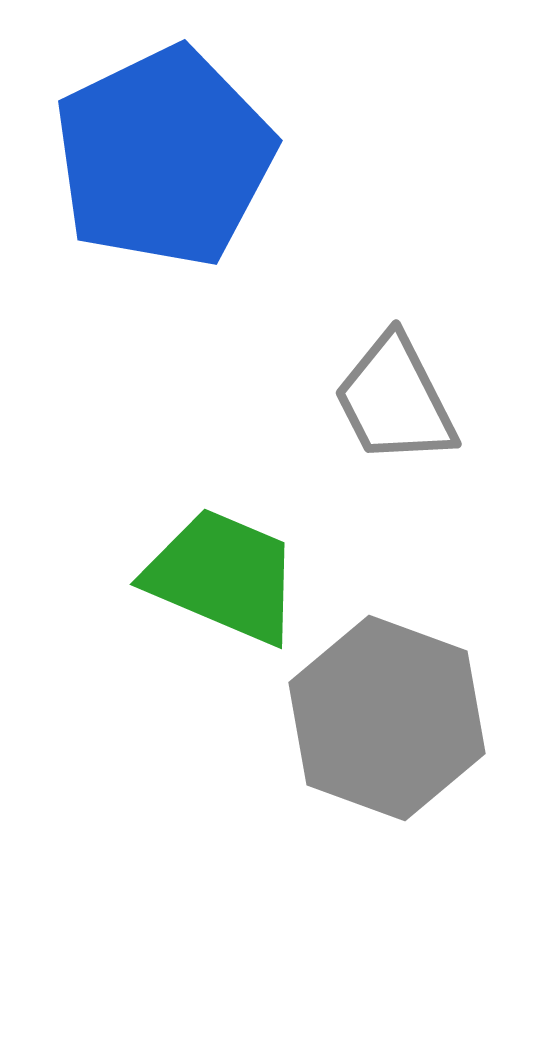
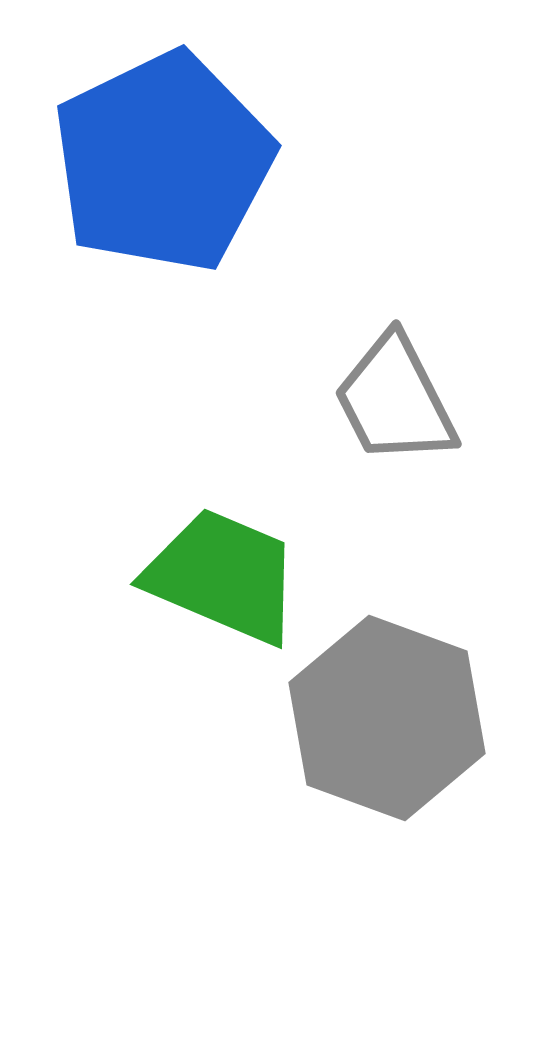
blue pentagon: moved 1 px left, 5 px down
